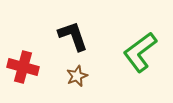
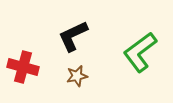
black L-shape: rotated 96 degrees counterclockwise
brown star: rotated 10 degrees clockwise
